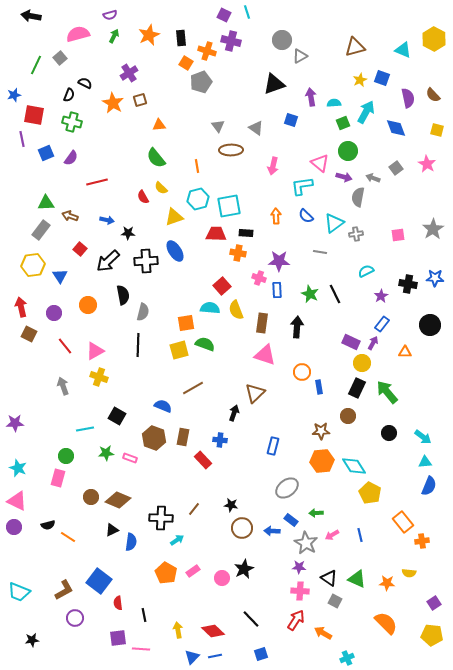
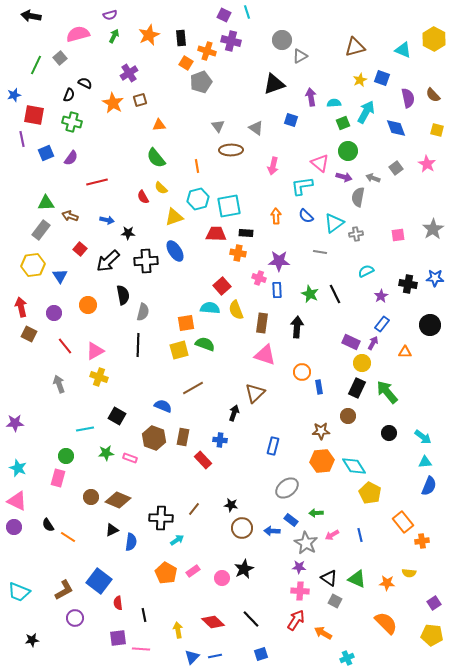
gray arrow at (63, 386): moved 4 px left, 2 px up
black semicircle at (48, 525): rotated 72 degrees clockwise
red diamond at (213, 631): moved 9 px up
